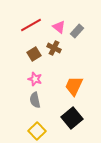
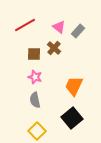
red line: moved 6 px left
gray rectangle: moved 1 px right
brown cross: rotated 16 degrees clockwise
brown square: rotated 32 degrees clockwise
pink star: moved 2 px up
